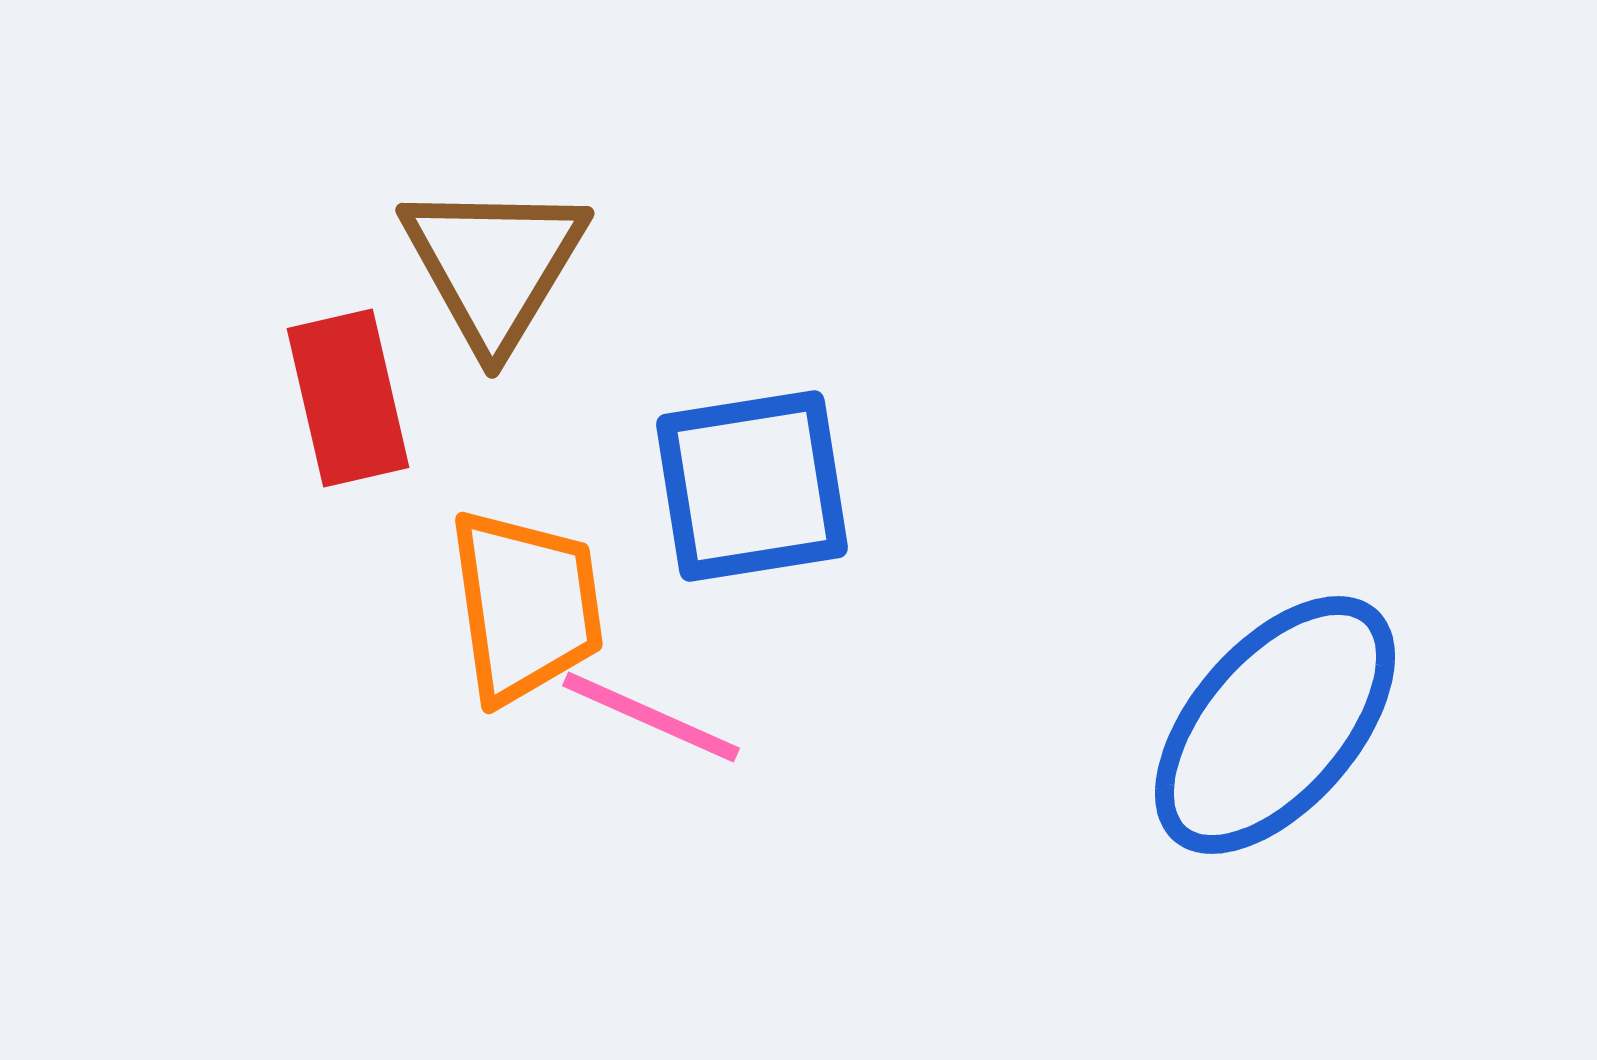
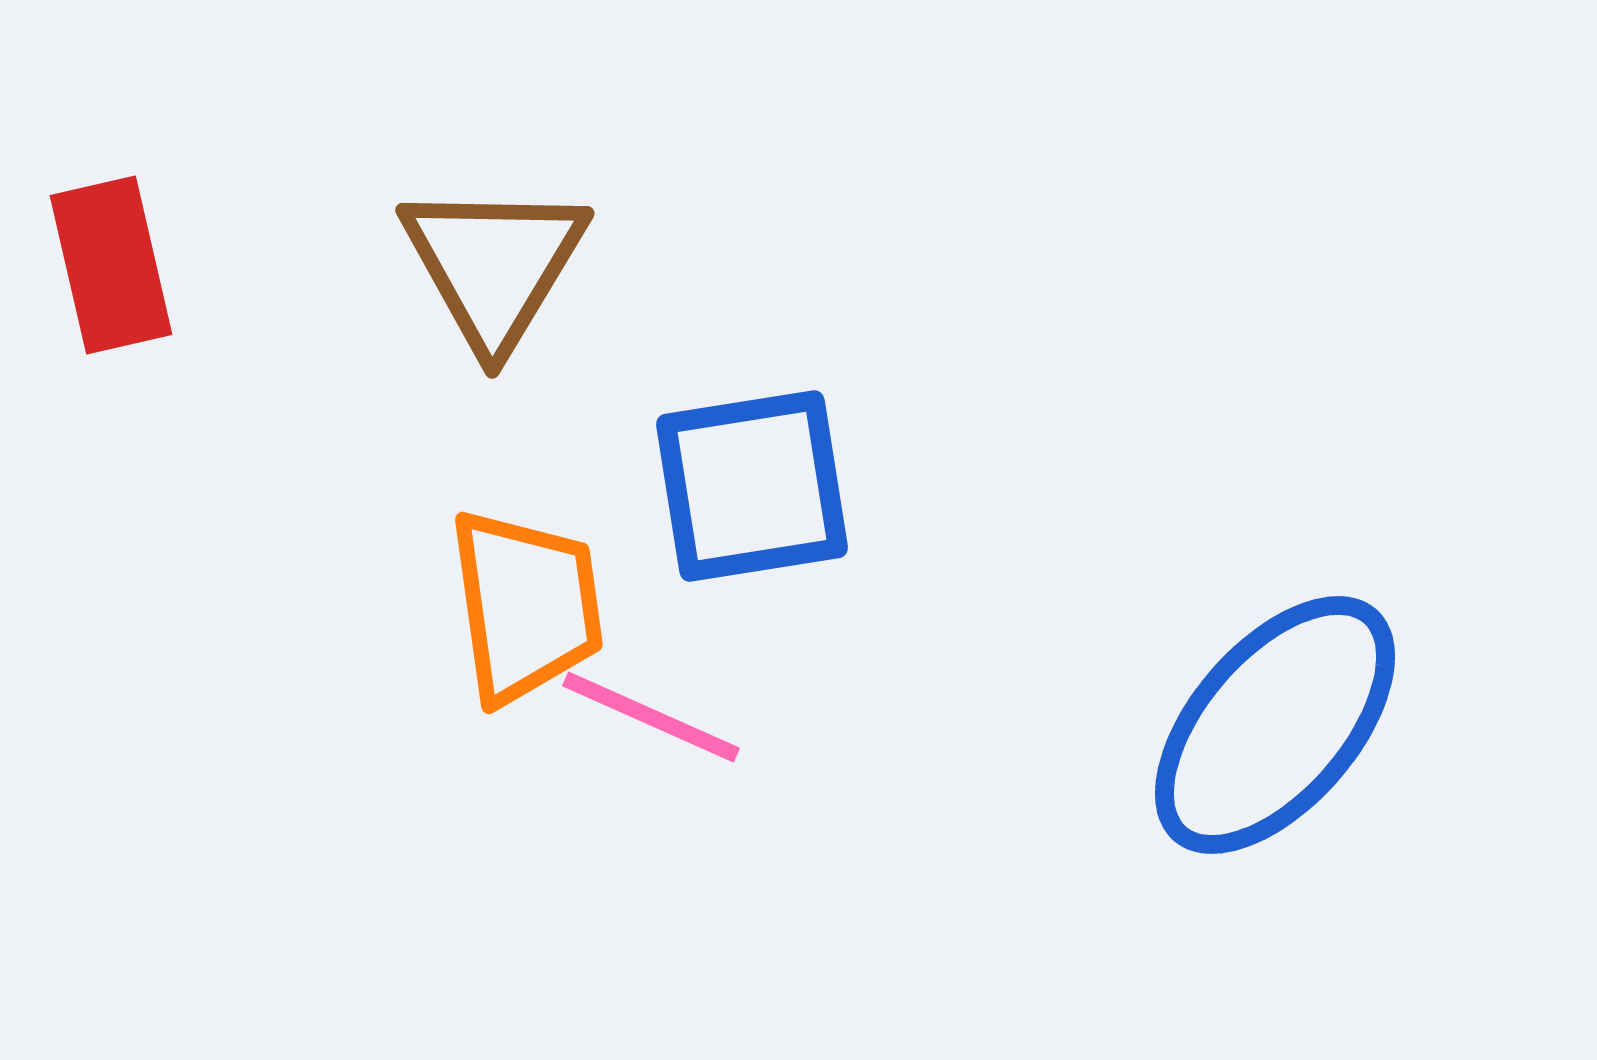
red rectangle: moved 237 px left, 133 px up
